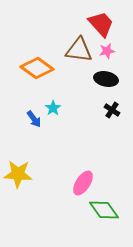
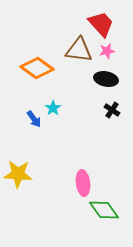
pink ellipse: rotated 40 degrees counterclockwise
